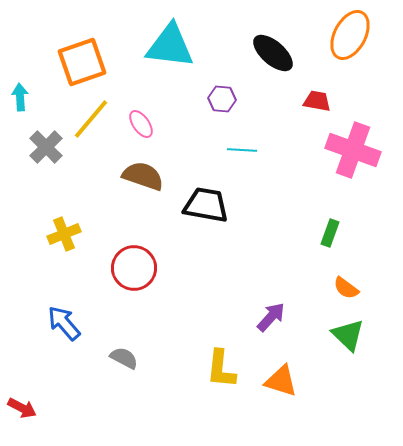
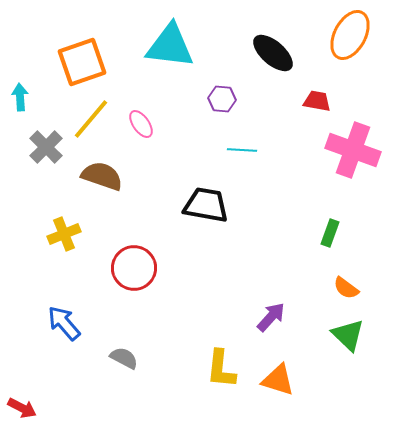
brown semicircle: moved 41 px left
orange triangle: moved 3 px left, 1 px up
